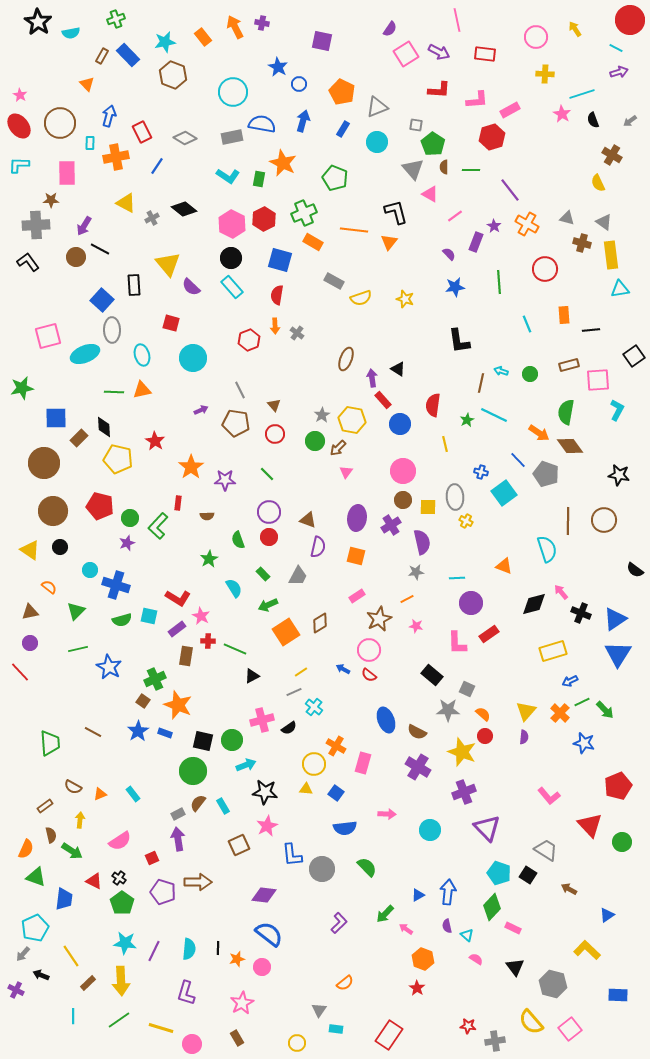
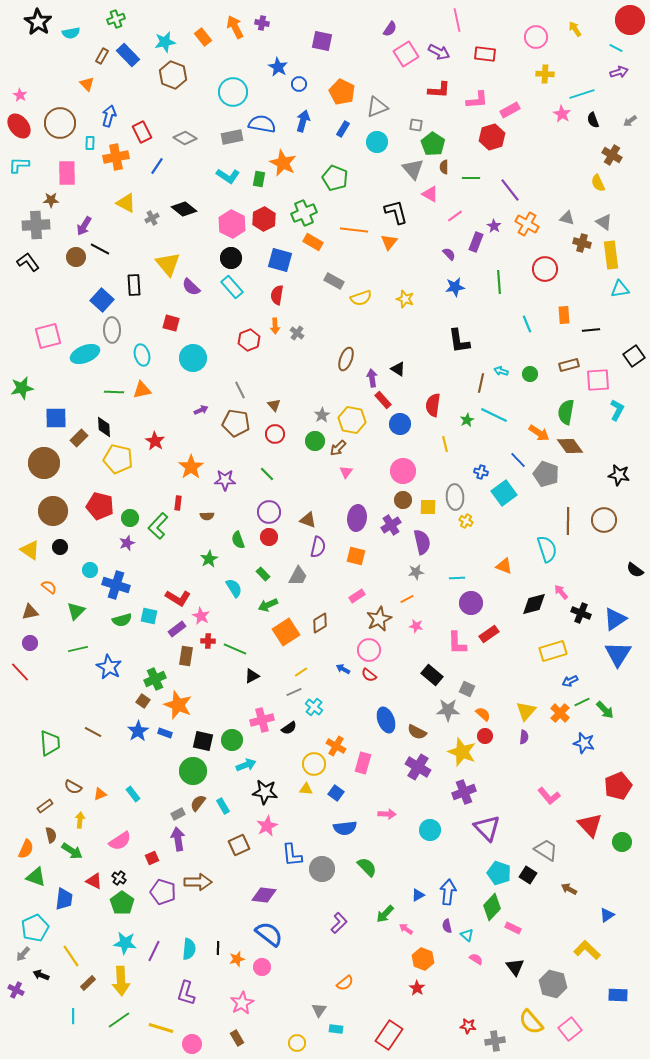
green line at (471, 170): moved 8 px down
